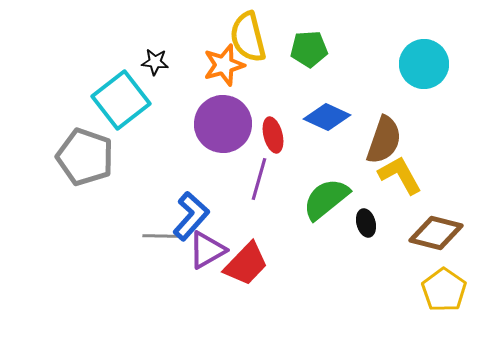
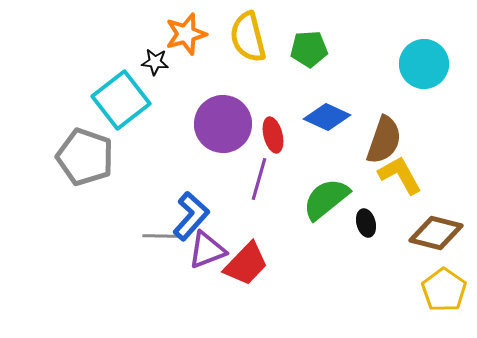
orange star: moved 38 px left, 31 px up
purple triangle: rotated 9 degrees clockwise
